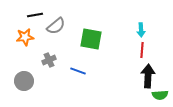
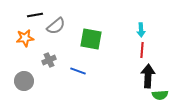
orange star: moved 1 px down
